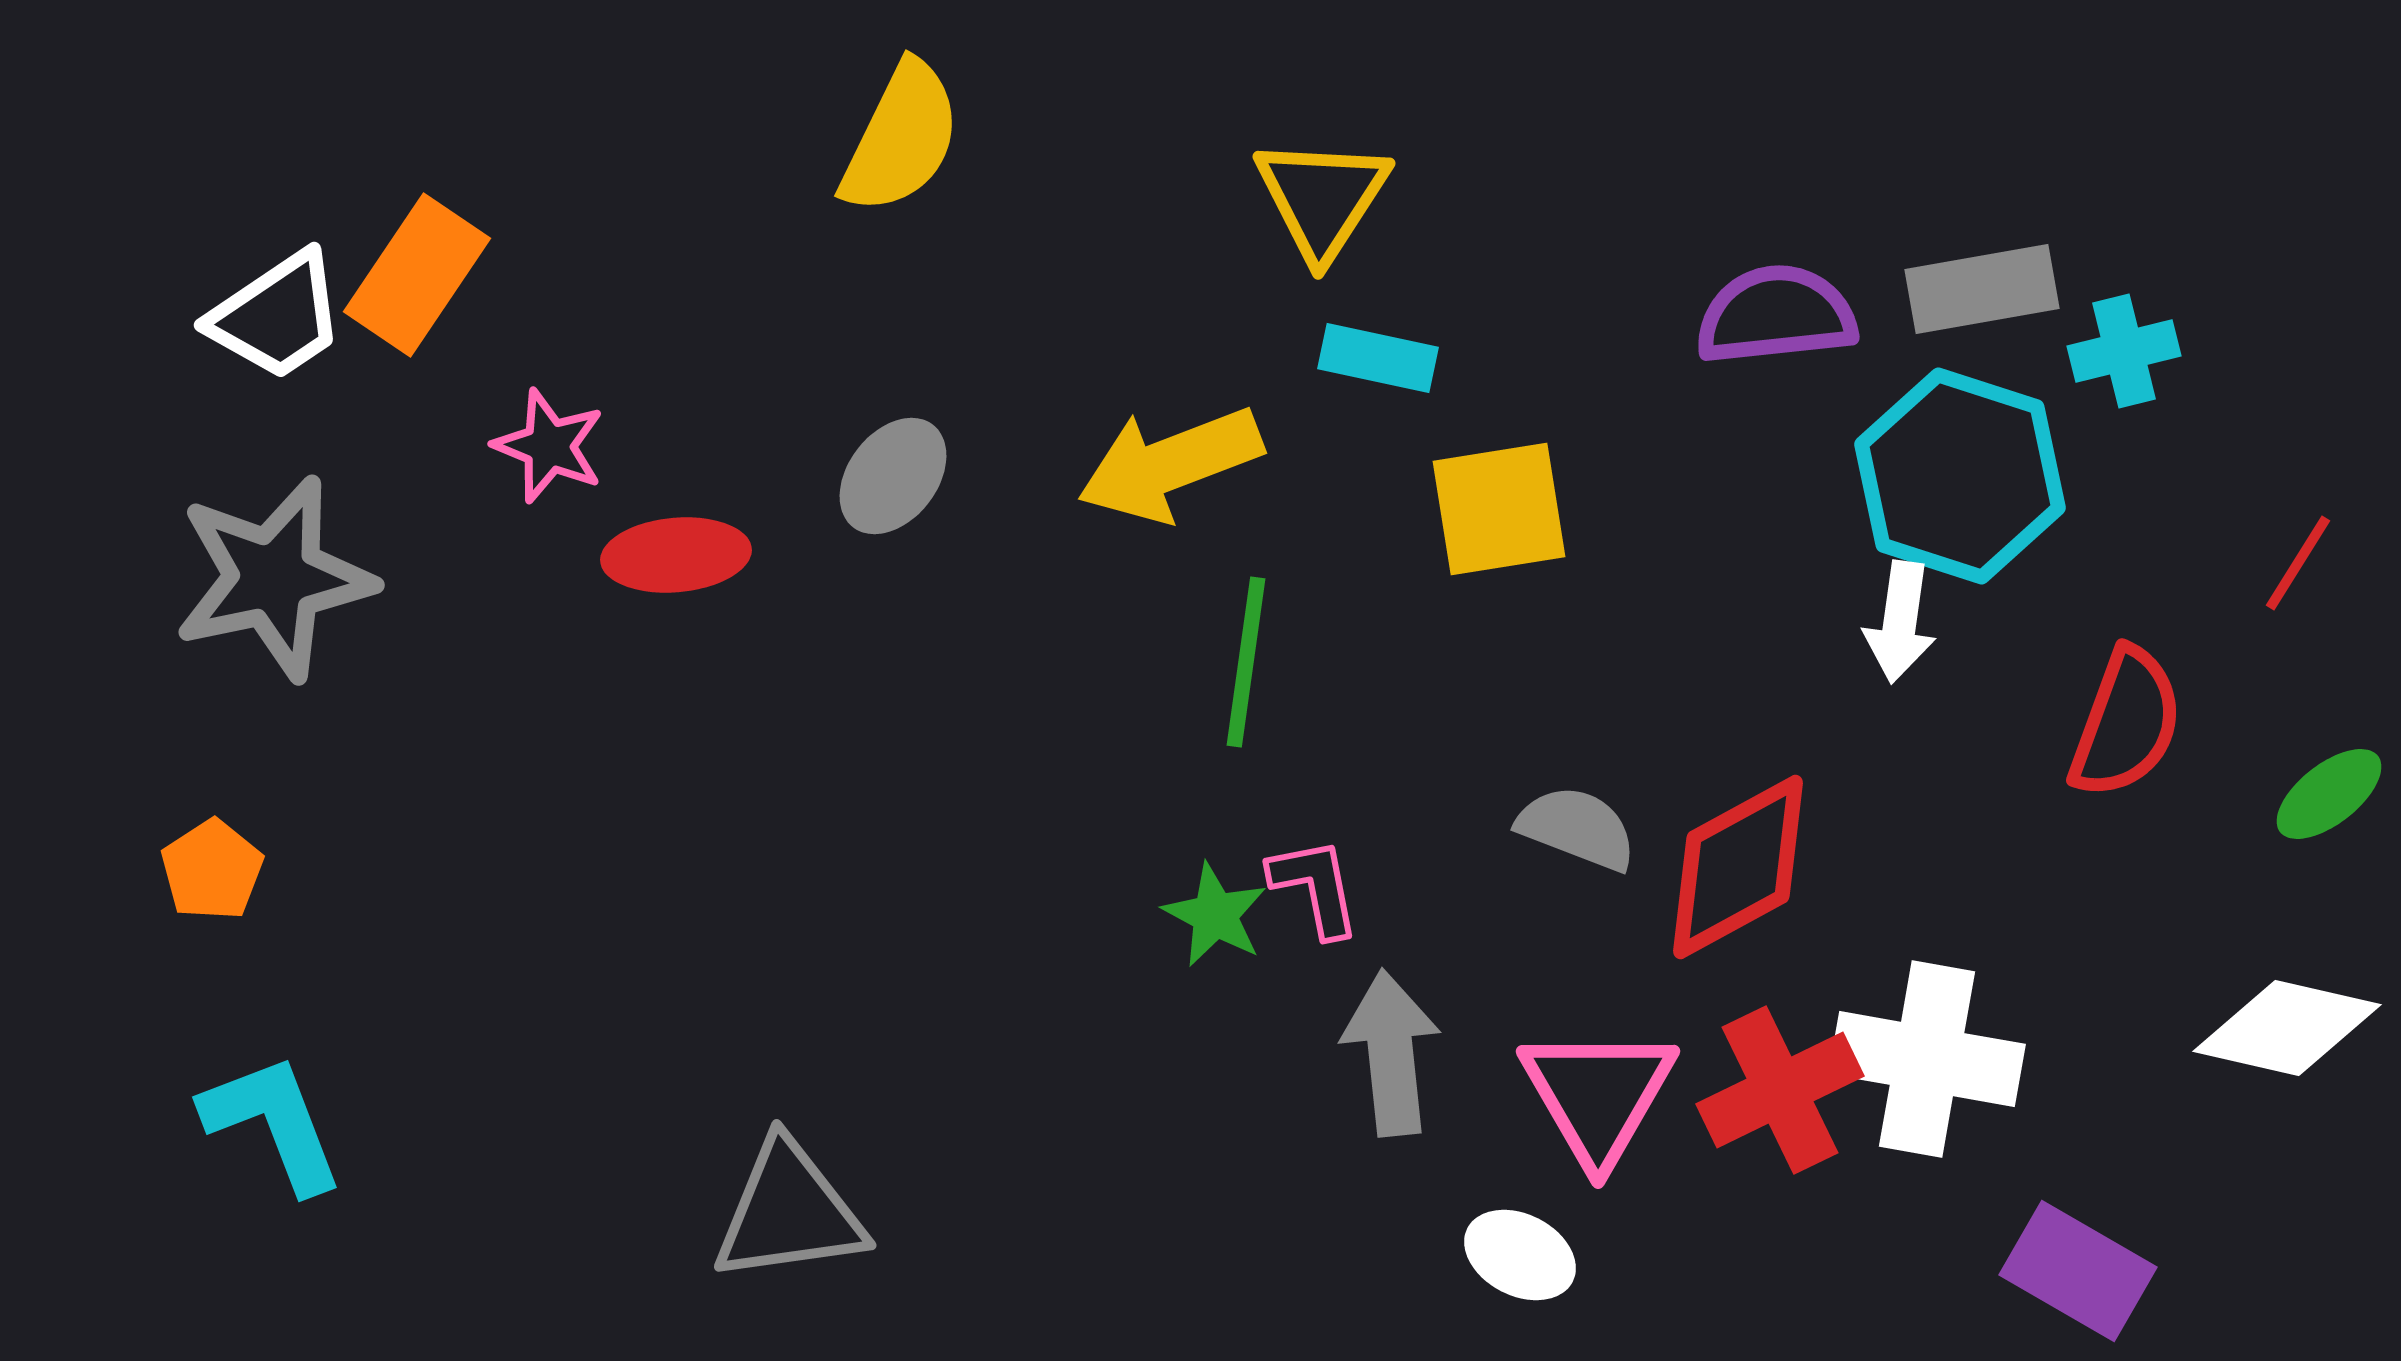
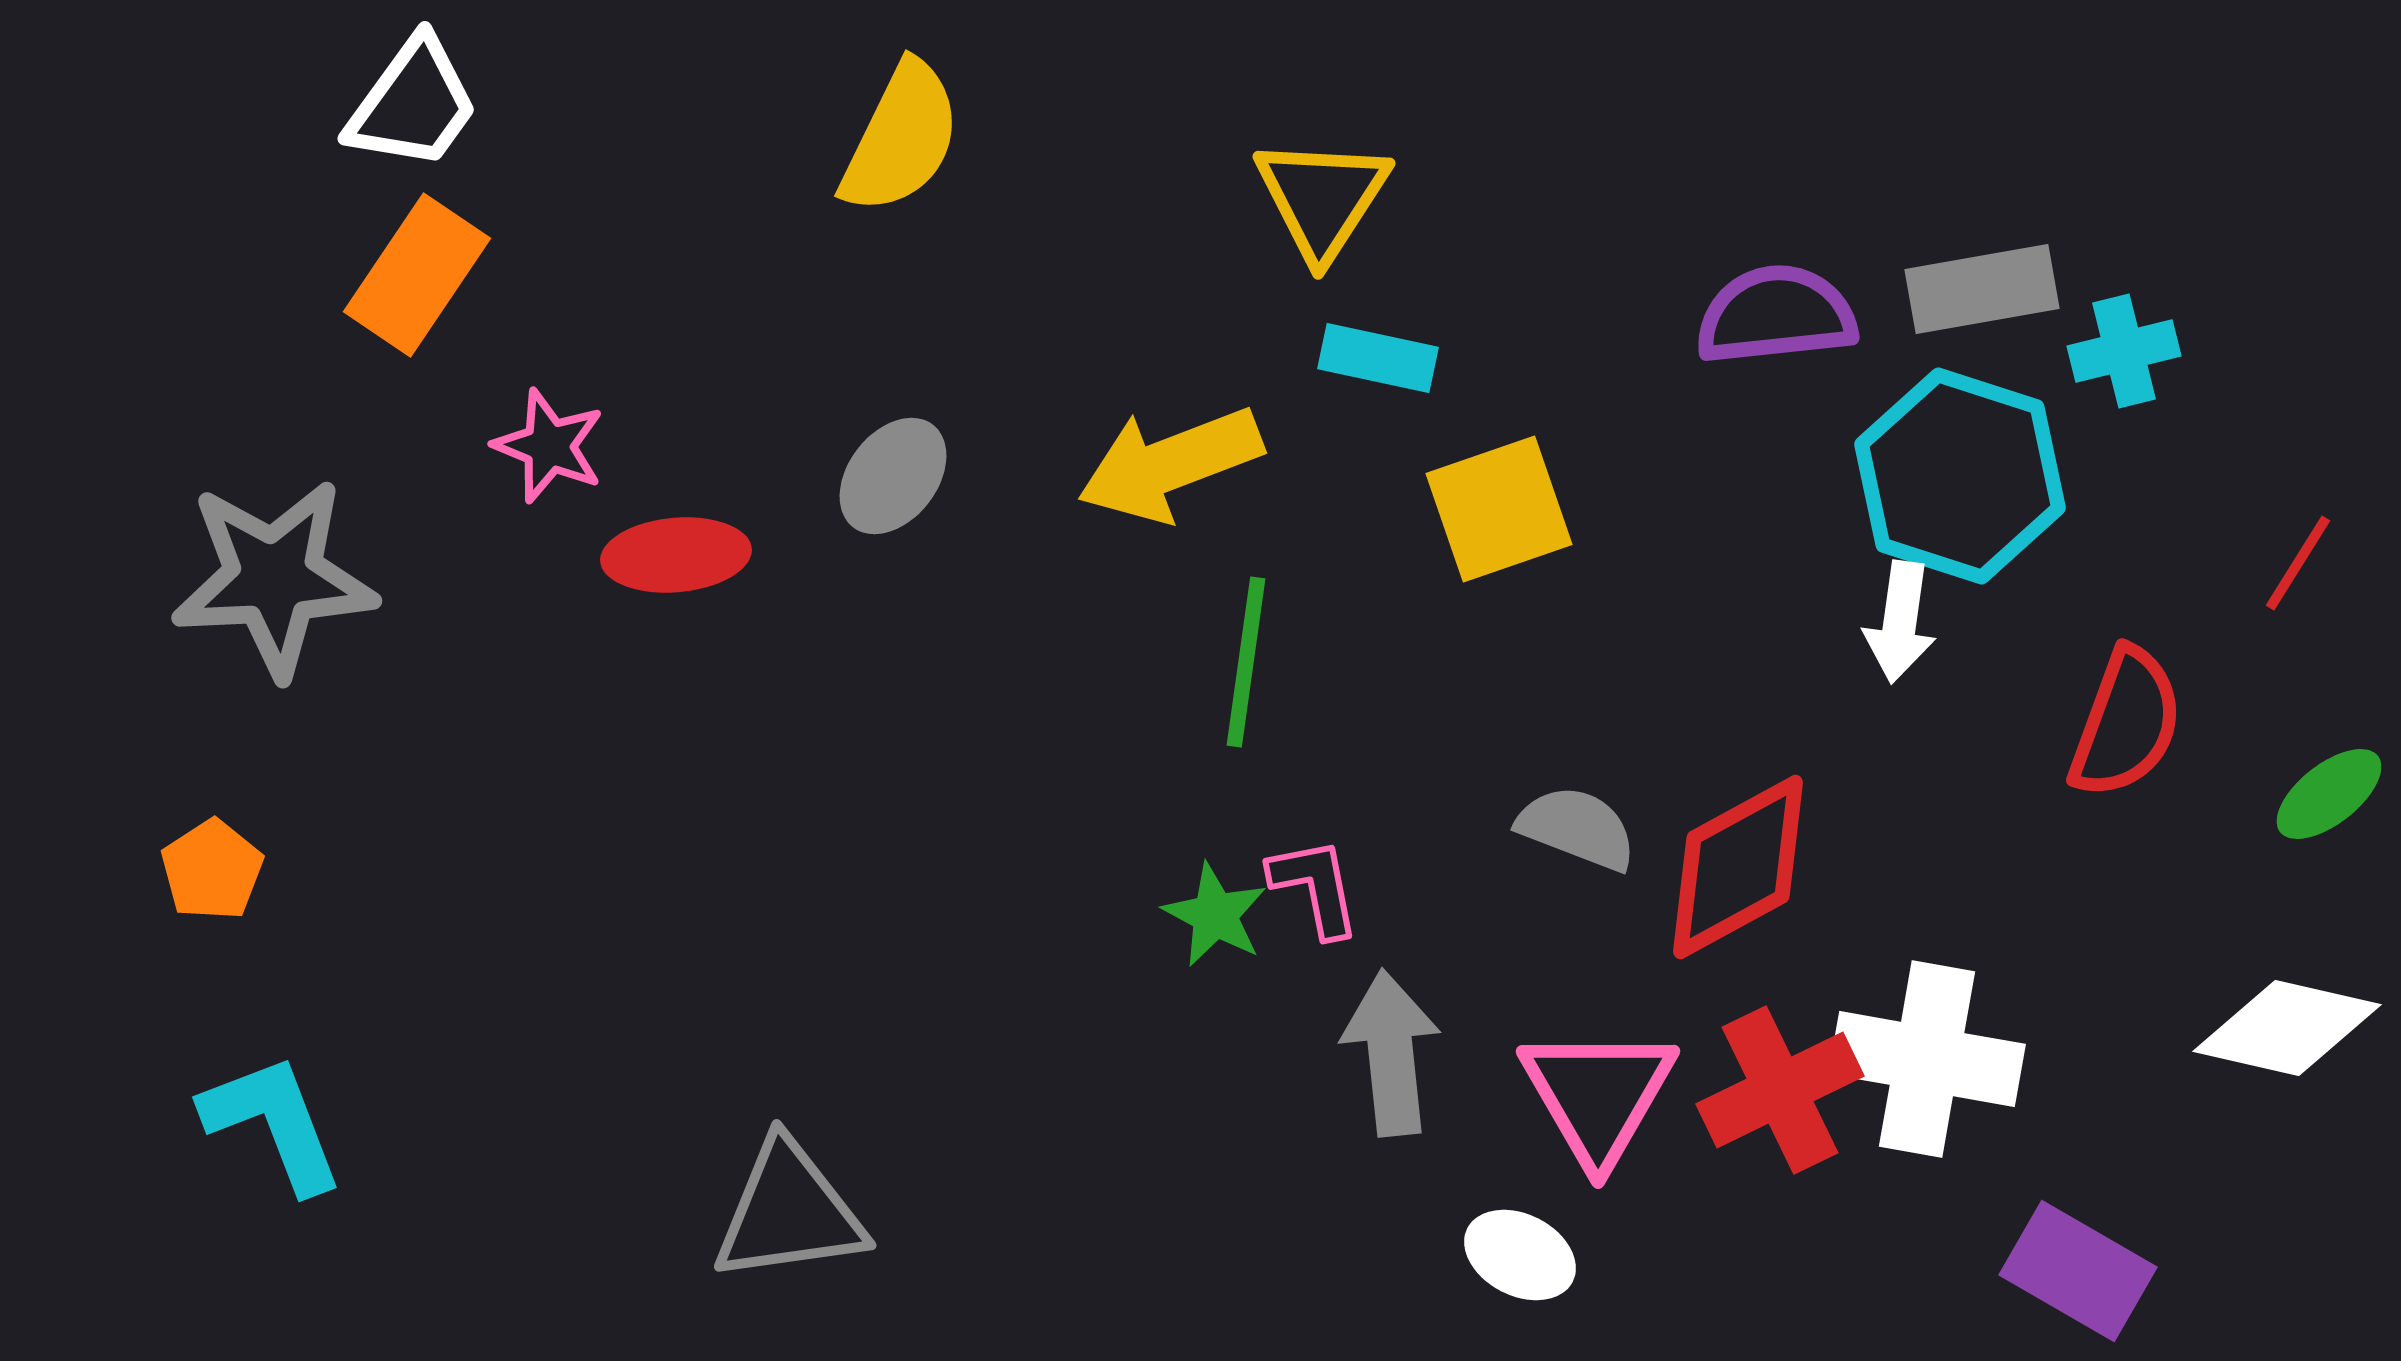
white trapezoid: moved 136 px right, 212 px up; rotated 20 degrees counterclockwise
yellow square: rotated 10 degrees counterclockwise
gray star: rotated 9 degrees clockwise
